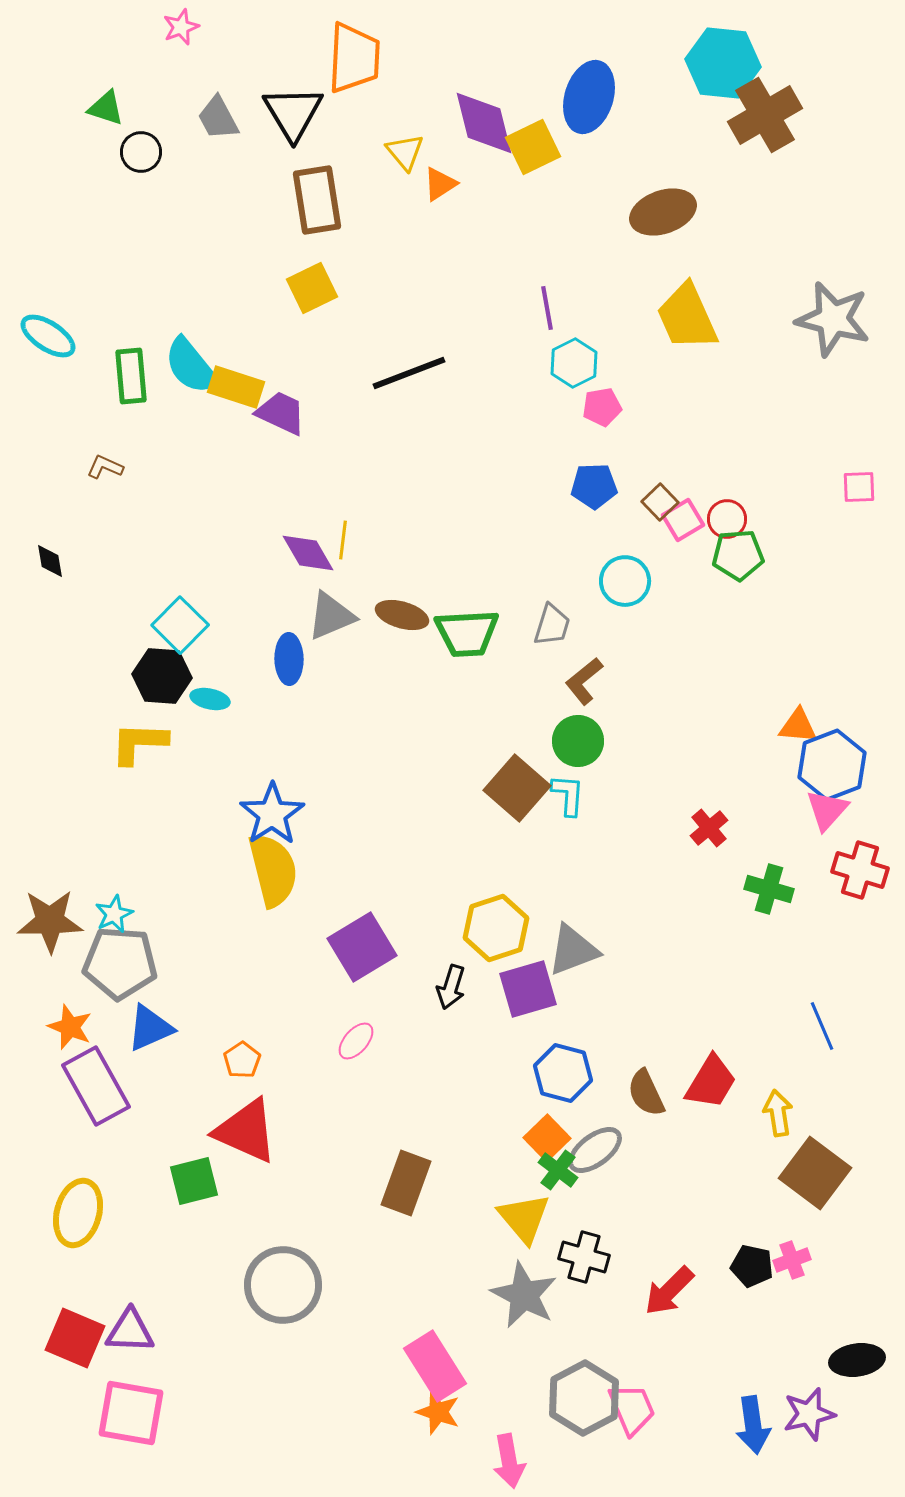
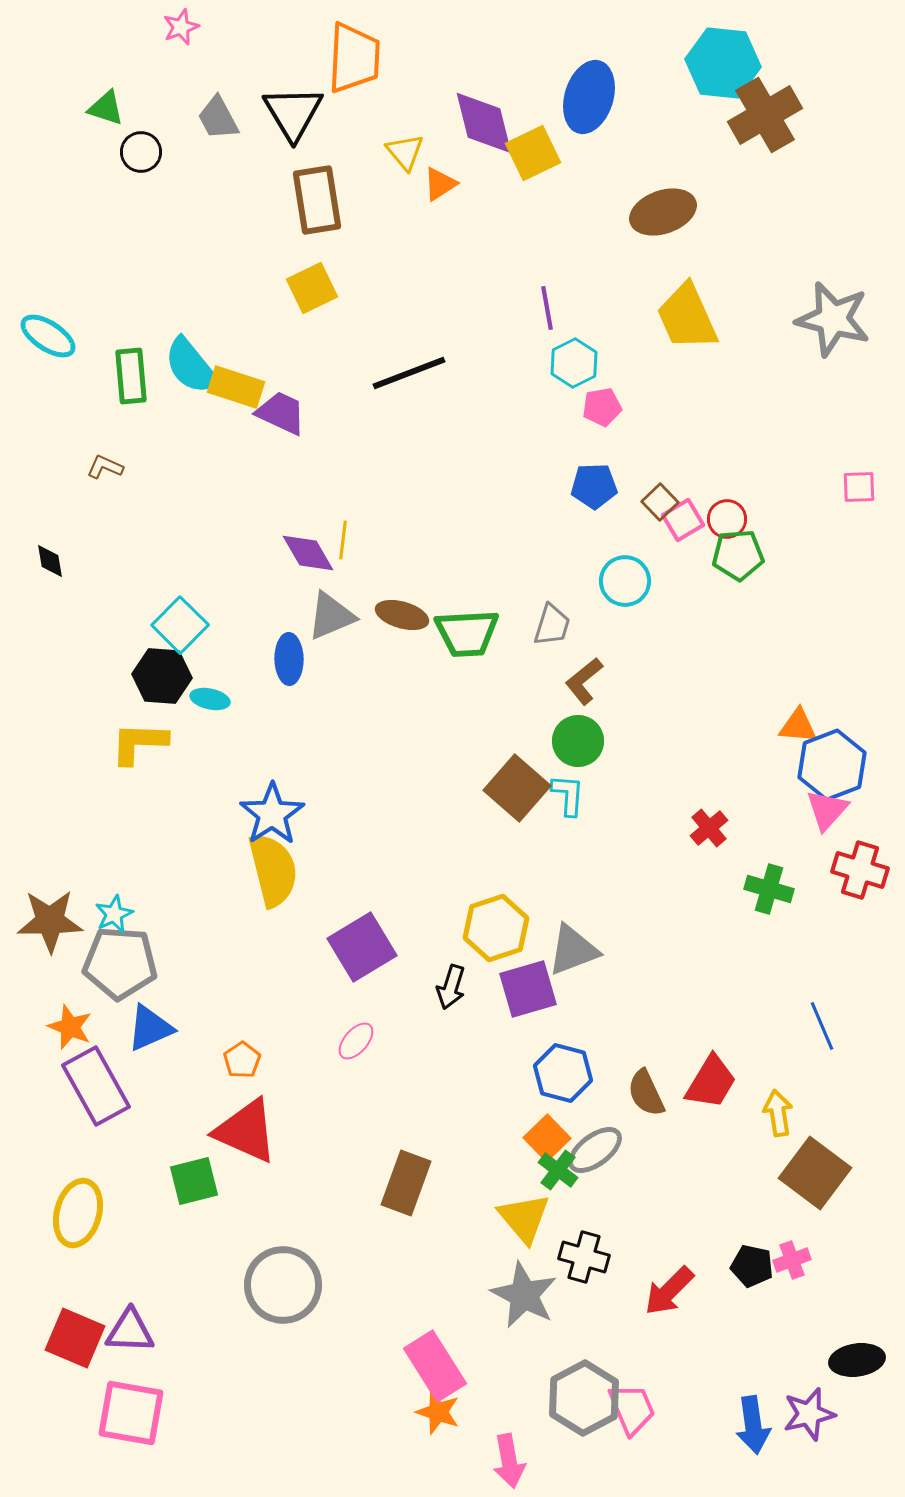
yellow square at (533, 147): moved 6 px down
